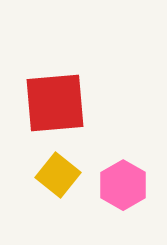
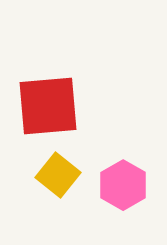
red square: moved 7 px left, 3 px down
